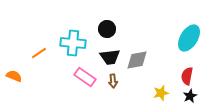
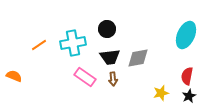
cyan ellipse: moved 3 px left, 3 px up; rotated 8 degrees counterclockwise
cyan cross: rotated 15 degrees counterclockwise
orange line: moved 8 px up
gray diamond: moved 1 px right, 2 px up
brown arrow: moved 2 px up
black star: moved 1 px left
